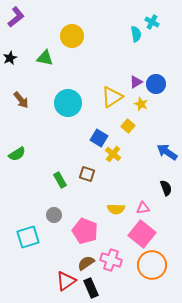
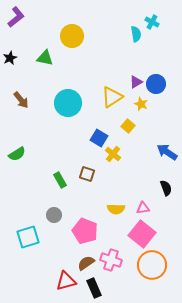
red triangle: rotated 20 degrees clockwise
black rectangle: moved 3 px right
